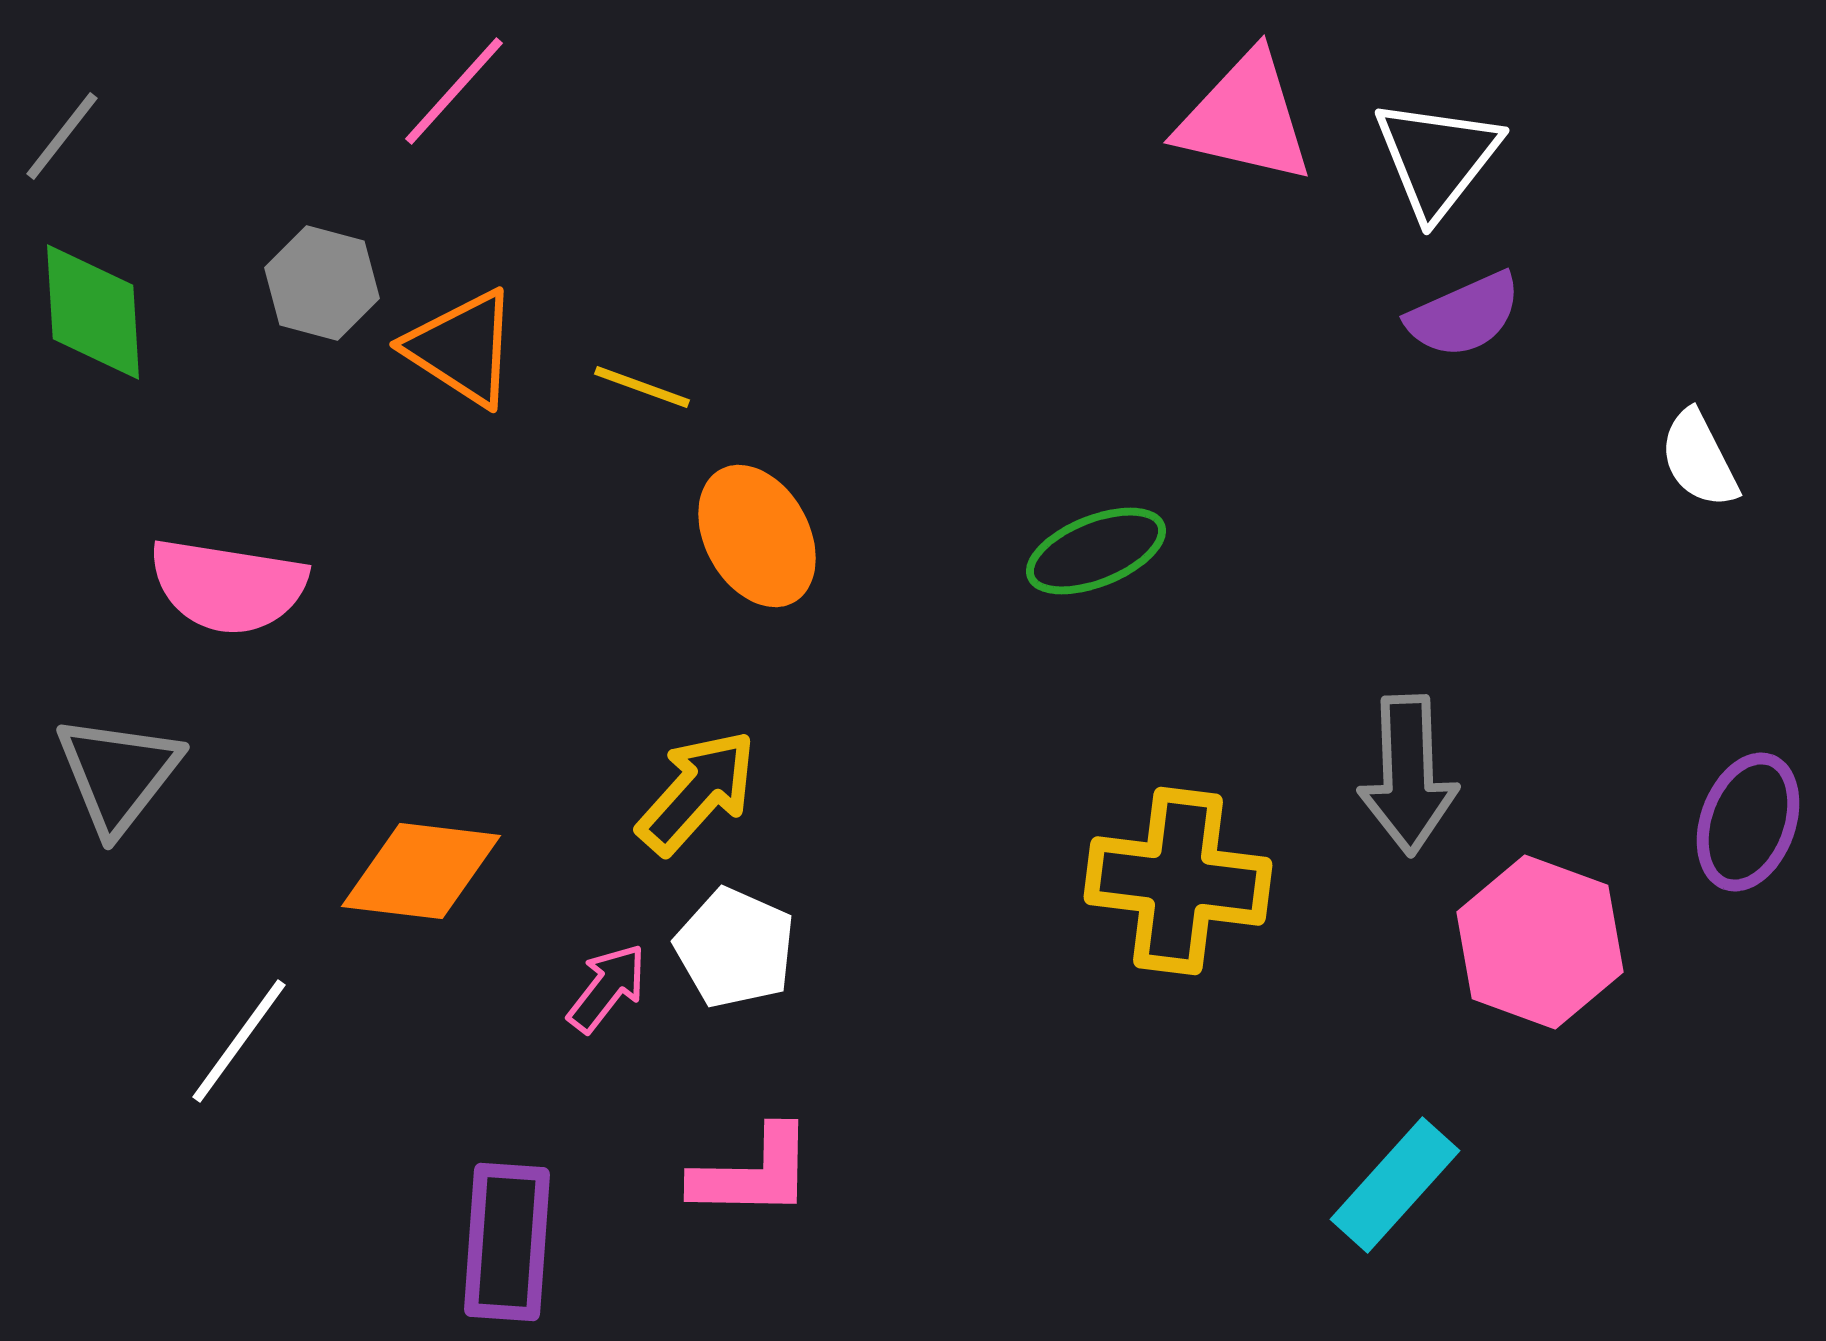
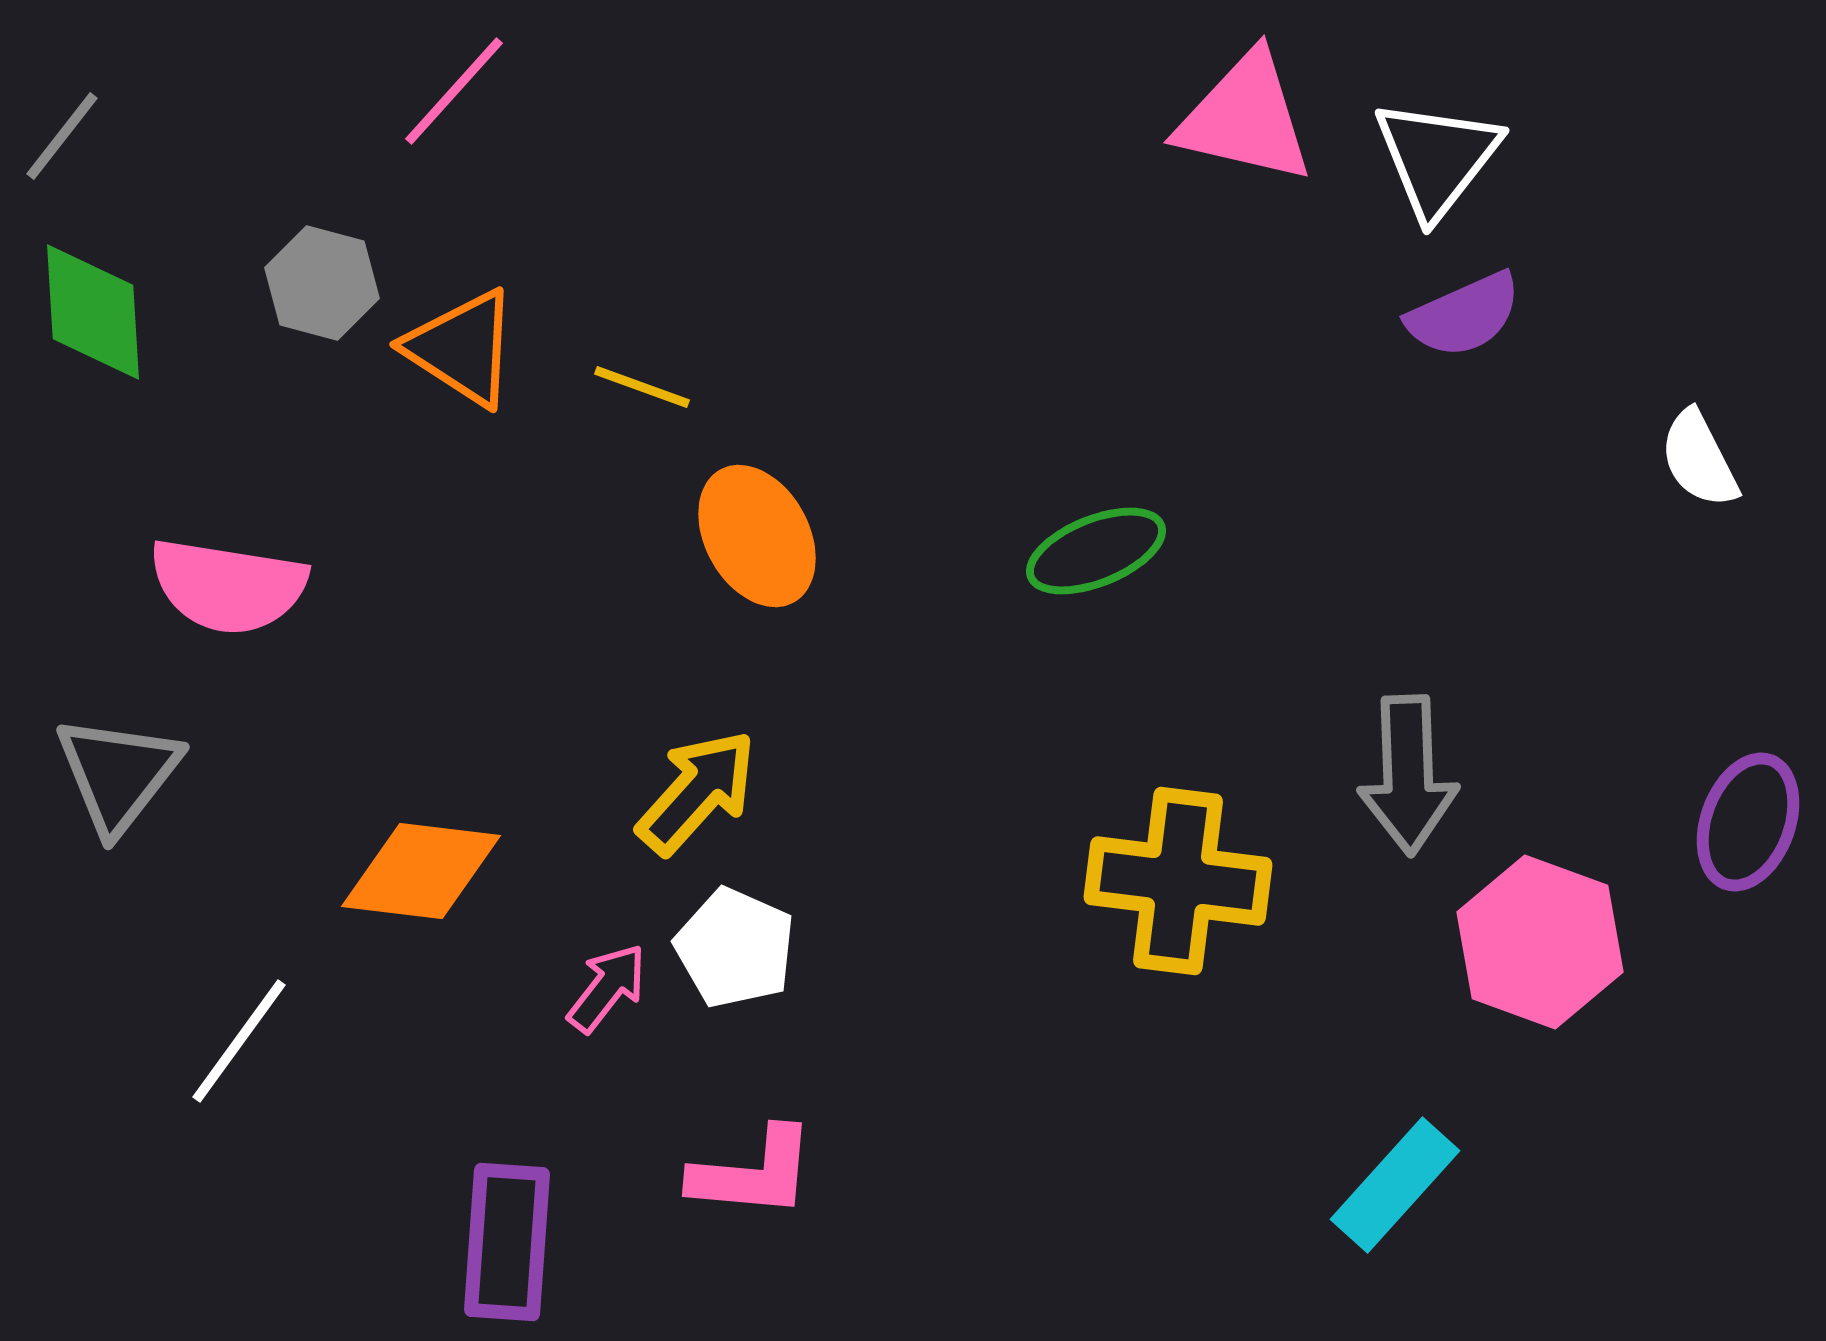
pink L-shape: rotated 4 degrees clockwise
